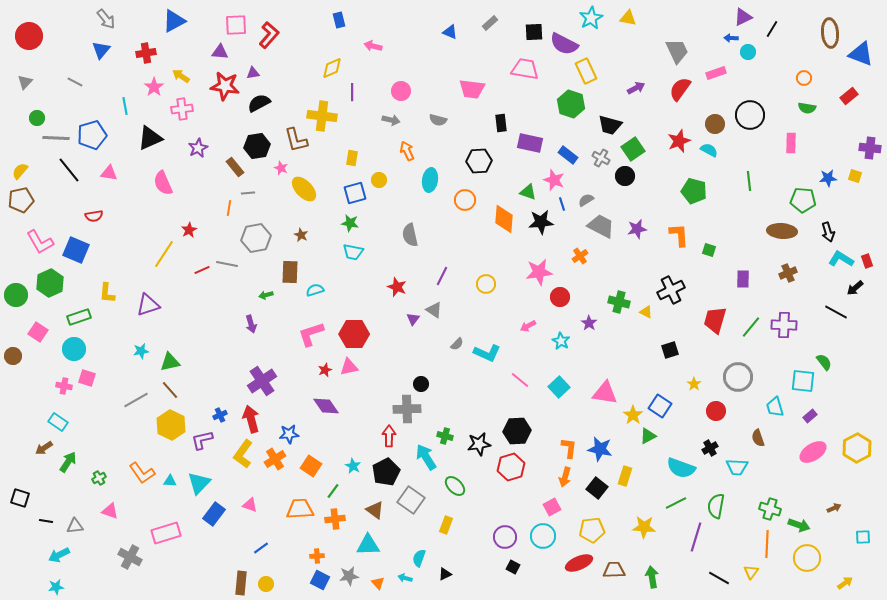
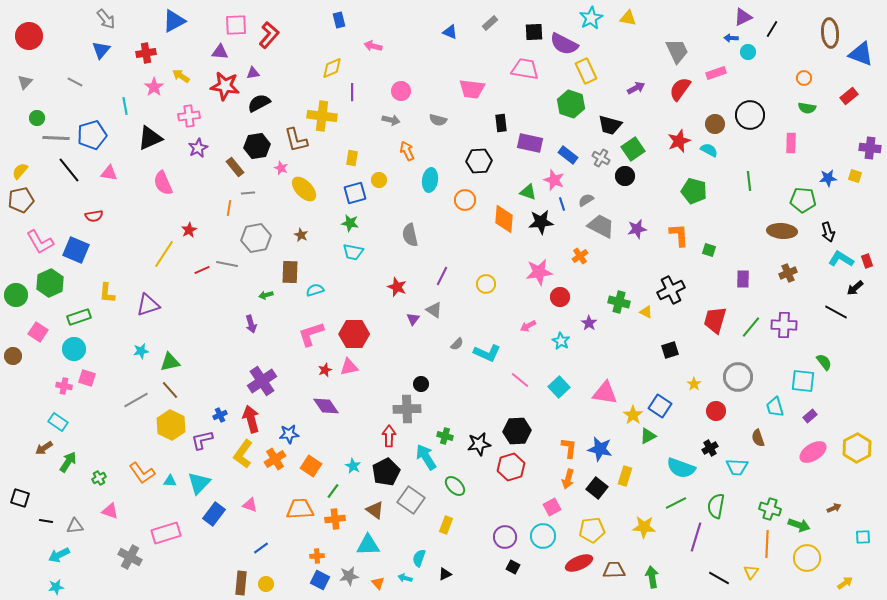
pink cross at (182, 109): moved 7 px right, 7 px down
orange arrow at (565, 477): moved 3 px right, 2 px down
